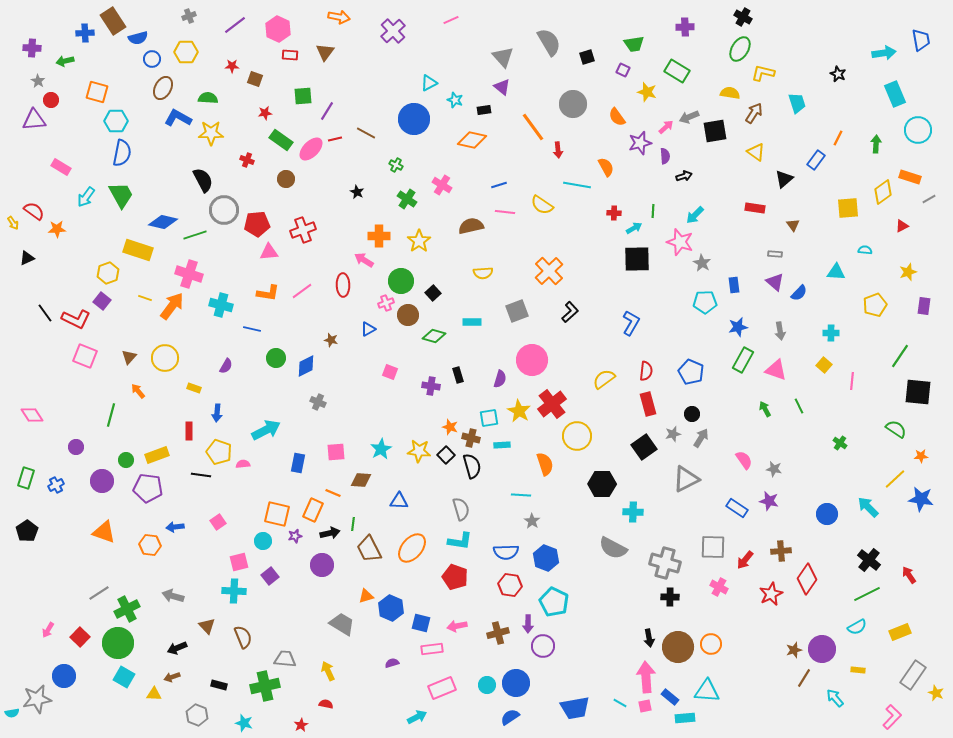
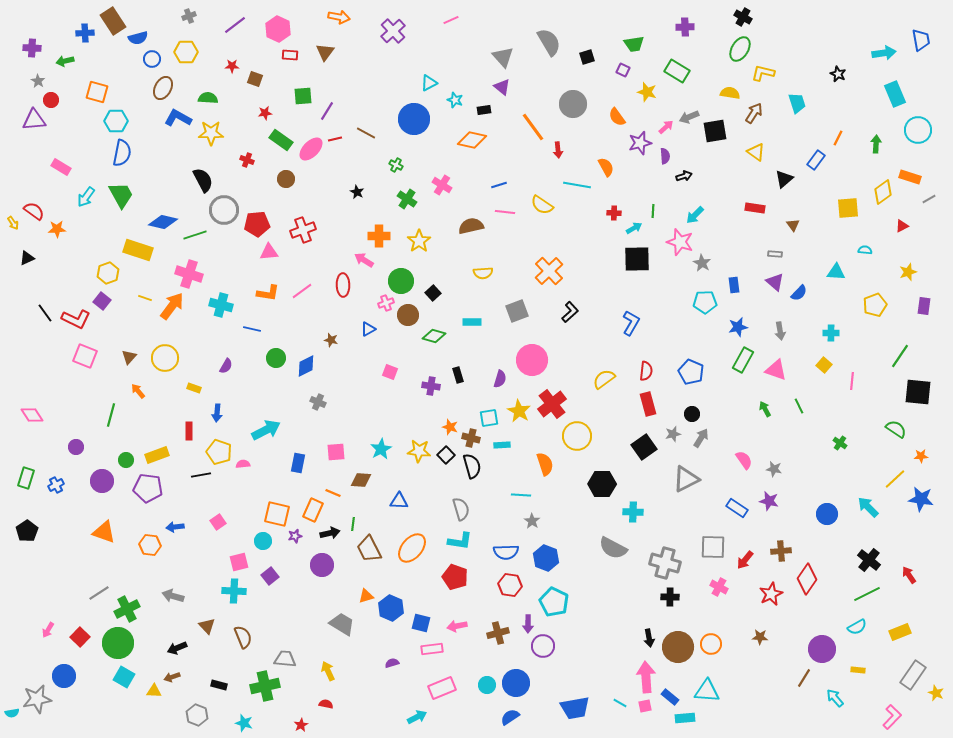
black line at (201, 475): rotated 18 degrees counterclockwise
brown star at (794, 650): moved 34 px left, 13 px up; rotated 21 degrees clockwise
yellow triangle at (154, 694): moved 3 px up
